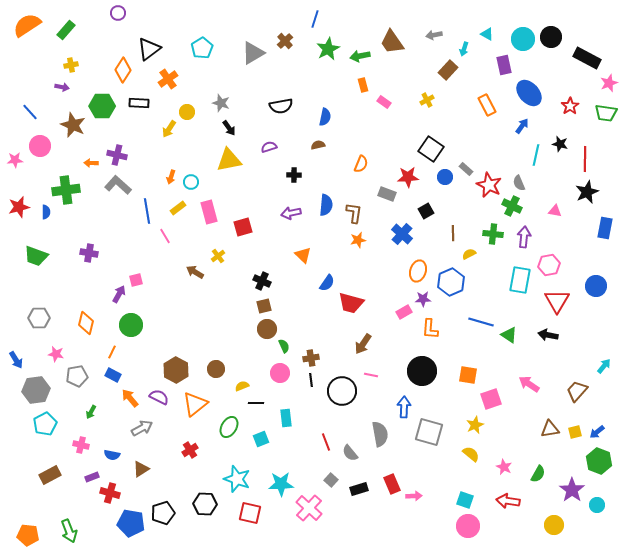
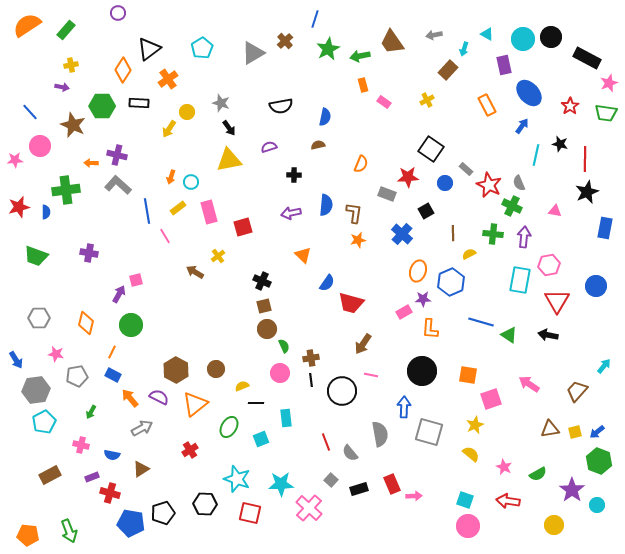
blue circle at (445, 177): moved 6 px down
cyan pentagon at (45, 424): moved 1 px left, 2 px up
green semicircle at (538, 474): rotated 30 degrees clockwise
